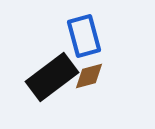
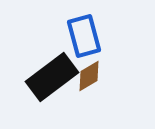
brown diamond: rotated 16 degrees counterclockwise
